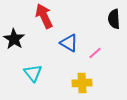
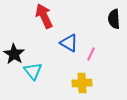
black star: moved 15 px down
pink line: moved 4 px left, 1 px down; rotated 24 degrees counterclockwise
cyan triangle: moved 2 px up
